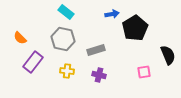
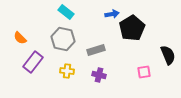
black pentagon: moved 3 px left
